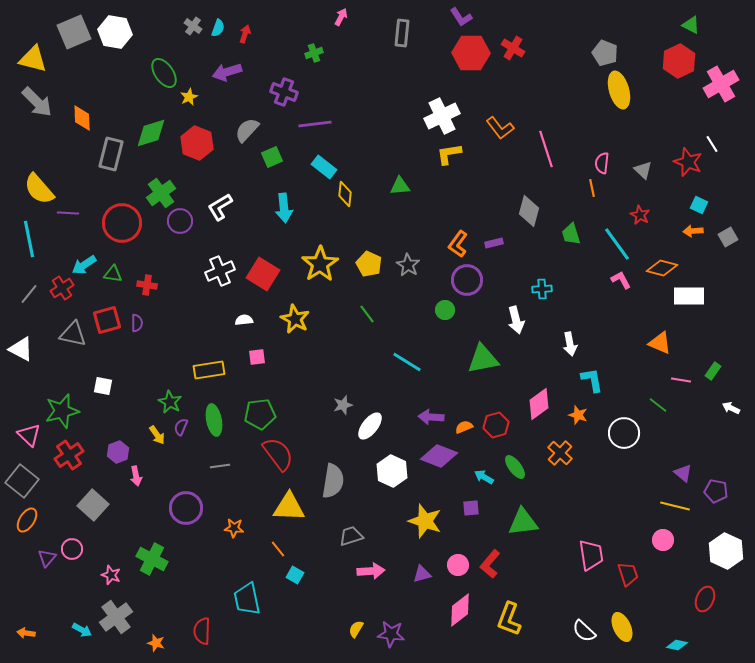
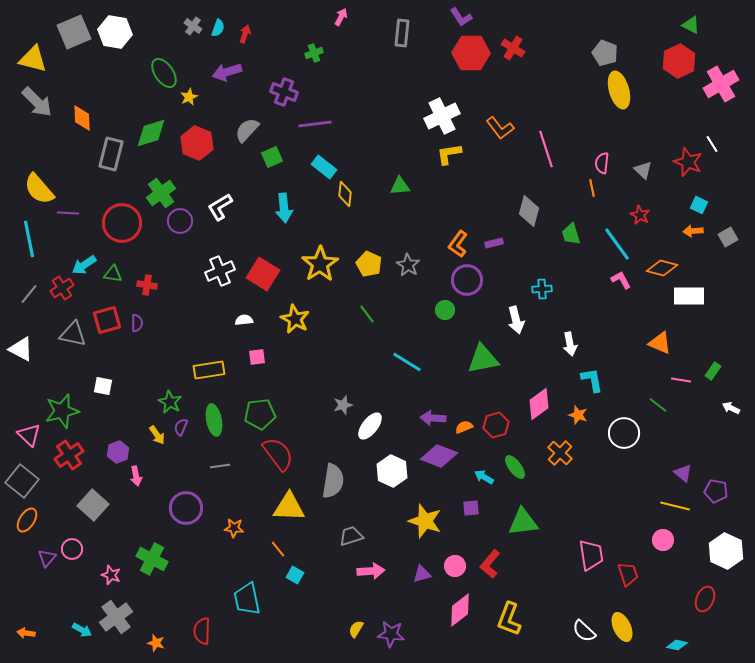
purple arrow at (431, 417): moved 2 px right, 1 px down
pink circle at (458, 565): moved 3 px left, 1 px down
